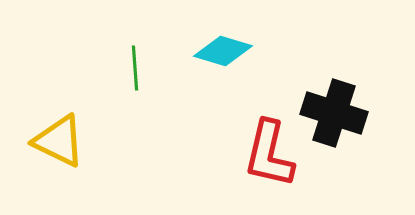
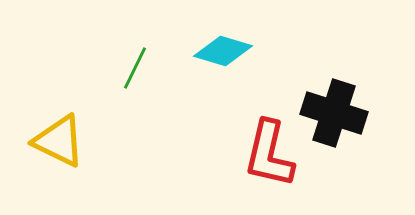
green line: rotated 30 degrees clockwise
